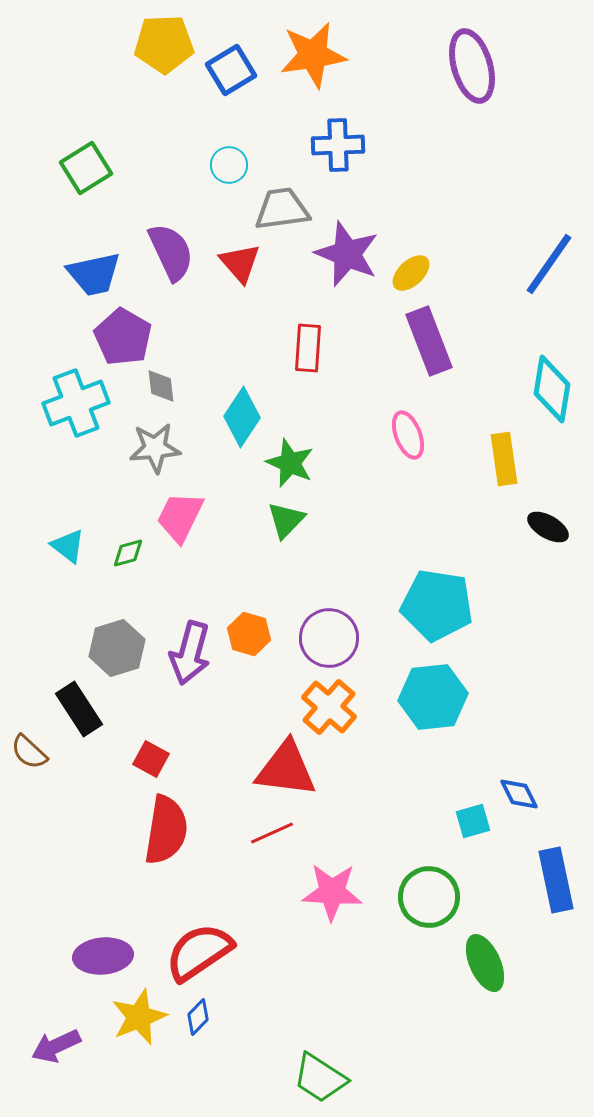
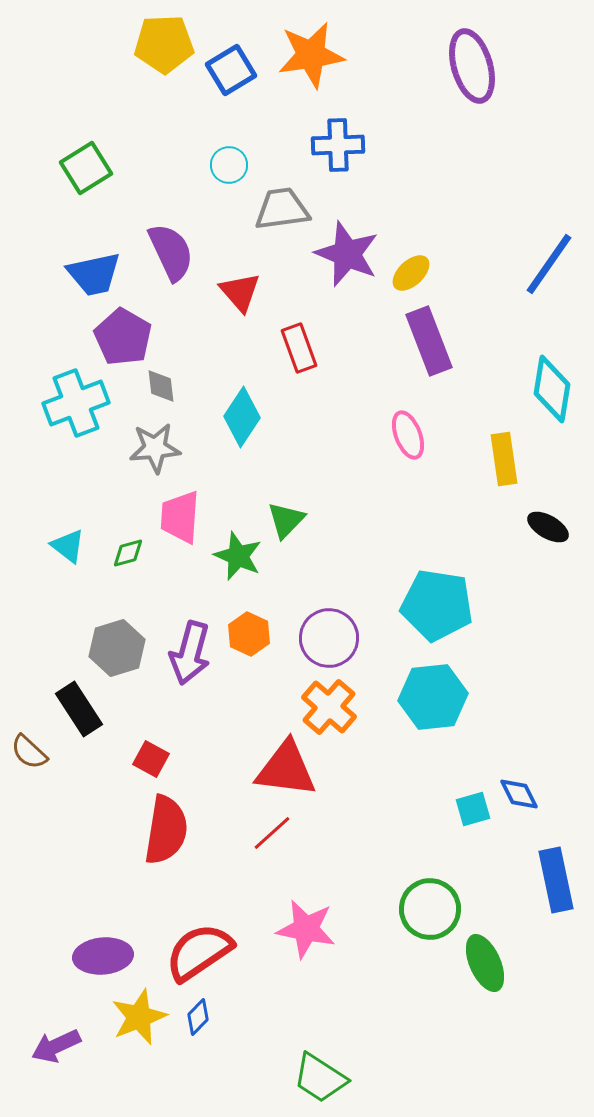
orange star at (313, 55): moved 2 px left
red triangle at (240, 263): moved 29 px down
red rectangle at (308, 348): moved 9 px left; rotated 24 degrees counterclockwise
green star at (290, 463): moved 52 px left, 93 px down
pink trapezoid at (180, 517): rotated 22 degrees counterclockwise
orange hexagon at (249, 634): rotated 9 degrees clockwise
cyan square at (473, 821): moved 12 px up
red line at (272, 833): rotated 18 degrees counterclockwise
pink star at (332, 892): moved 26 px left, 37 px down; rotated 8 degrees clockwise
green circle at (429, 897): moved 1 px right, 12 px down
